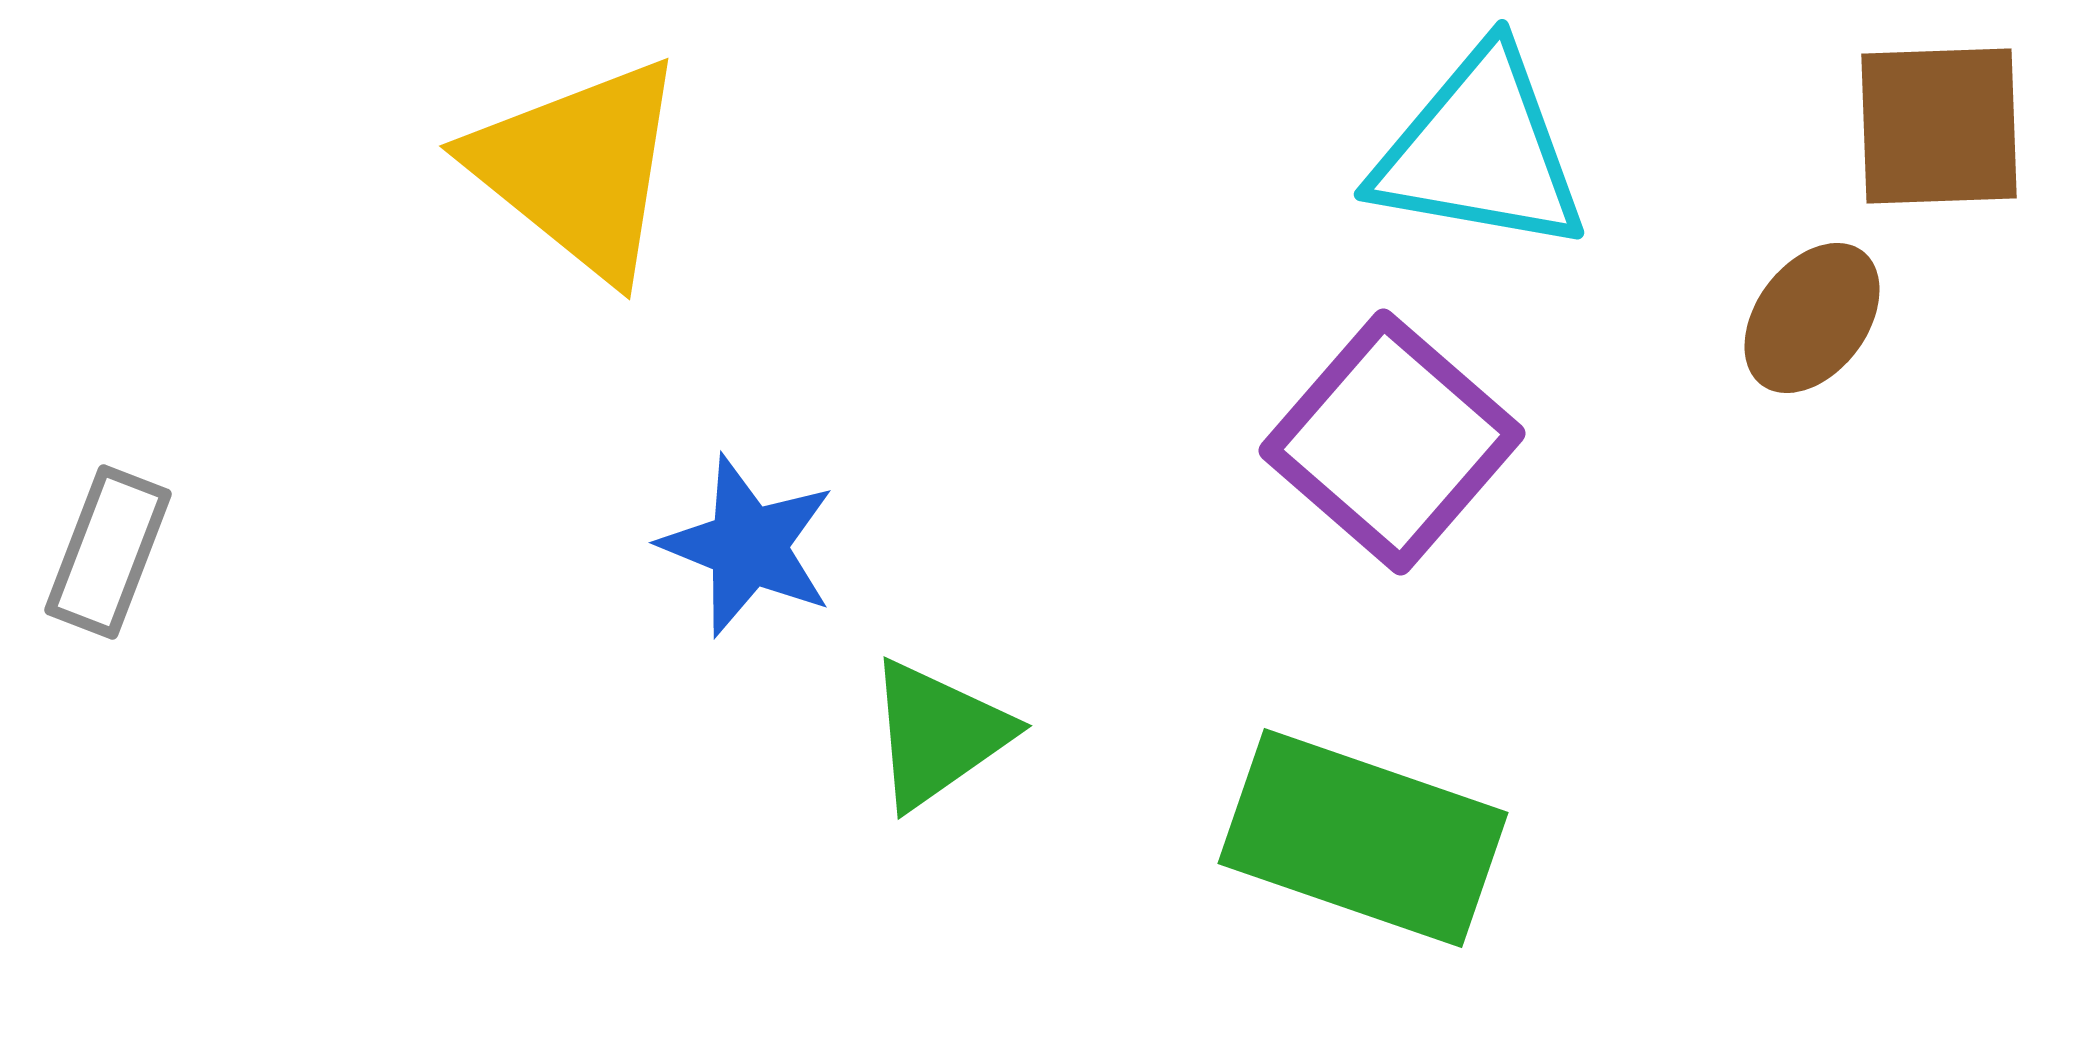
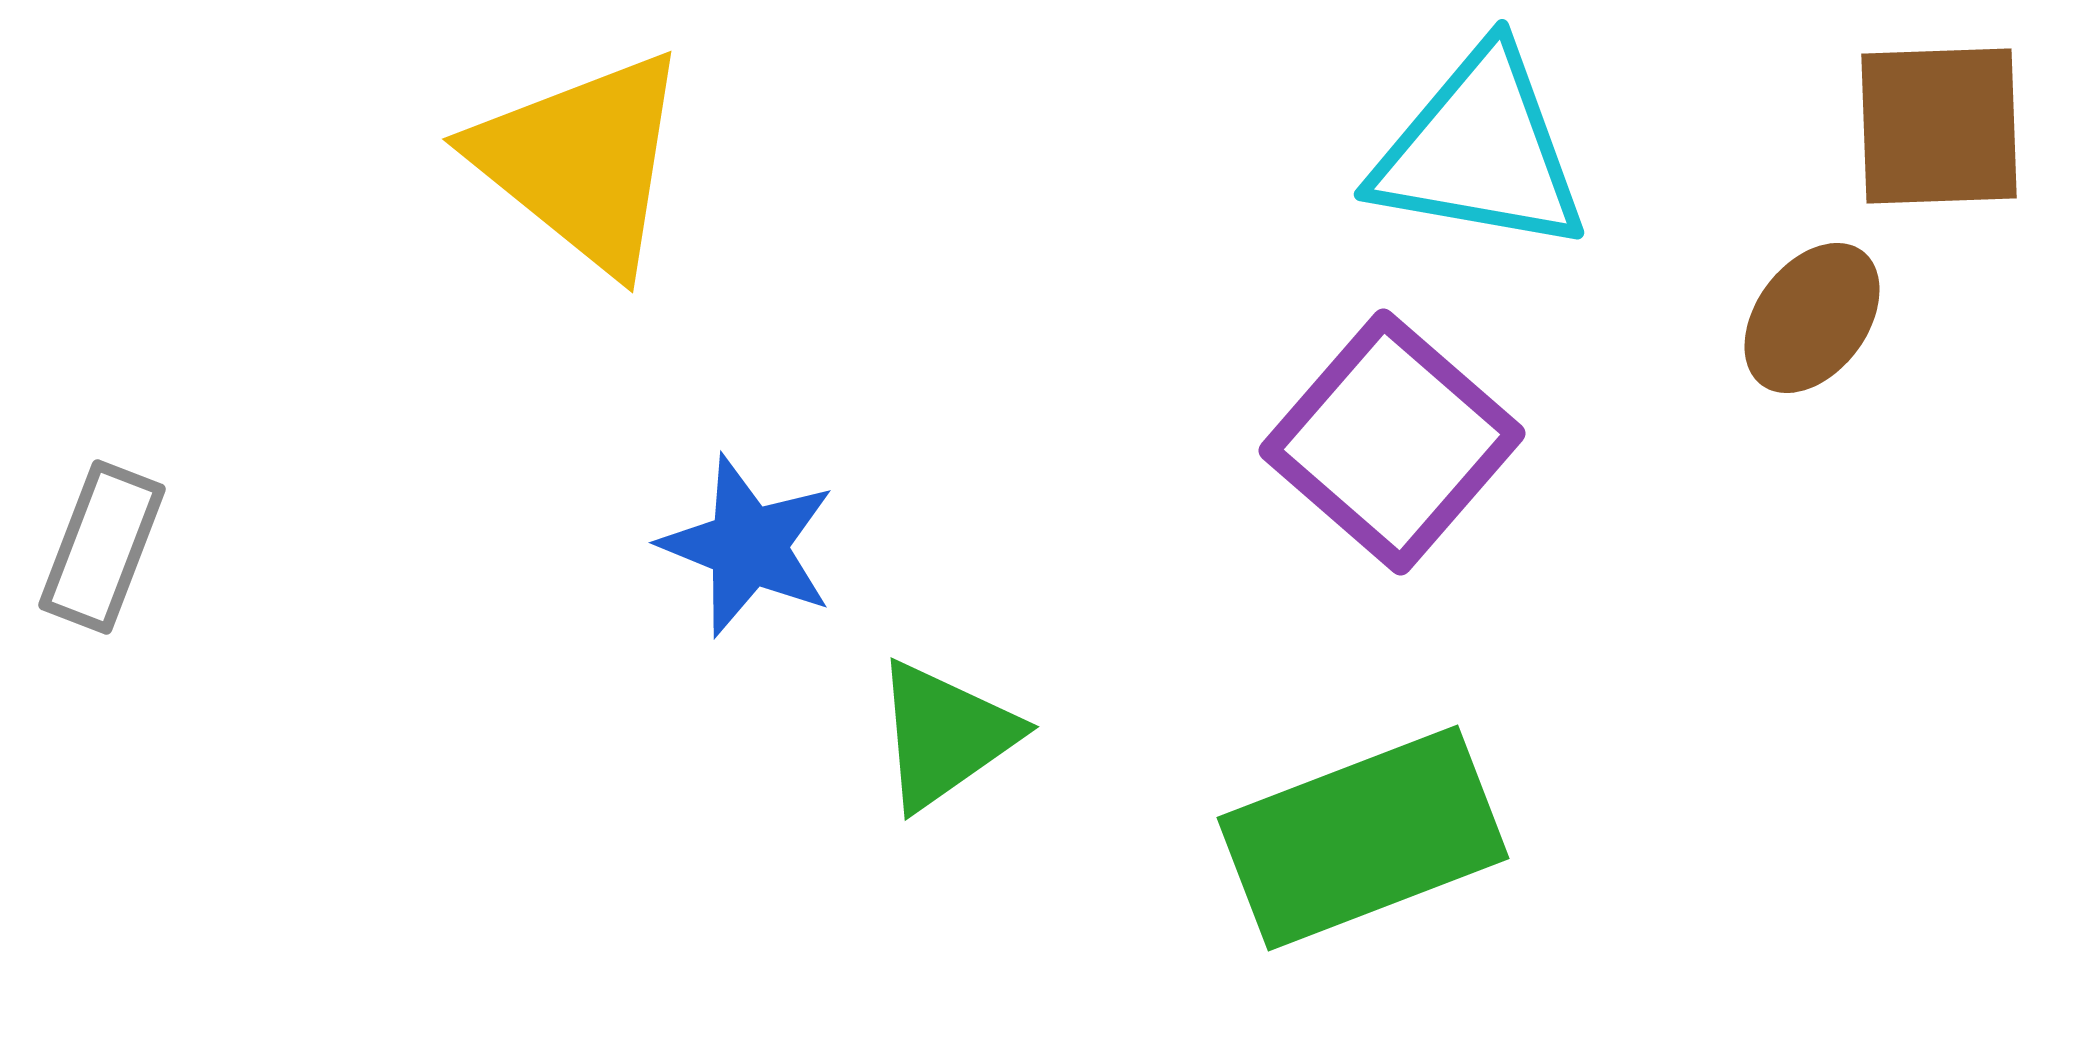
yellow triangle: moved 3 px right, 7 px up
gray rectangle: moved 6 px left, 5 px up
green triangle: moved 7 px right, 1 px down
green rectangle: rotated 40 degrees counterclockwise
